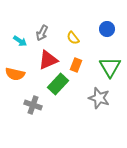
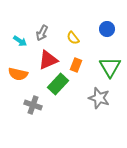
orange semicircle: moved 3 px right
